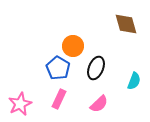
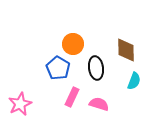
brown diamond: moved 26 px down; rotated 15 degrees clockwise
orange circle: moved 2 px up
black ellipse: rotated 30 degrees counterclockwise
pink rectangle: moved 13 px right, 2 px up
pink semicircle: rotated 120 degrees counterclockwise
